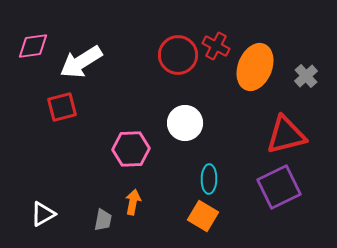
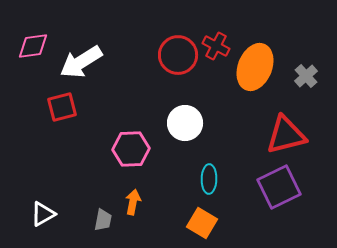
orange square: moved 1 px left, 7 px down
